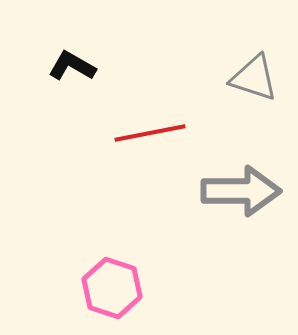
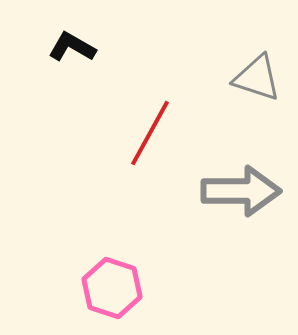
black L-shape: moved 19 px up
gray triangle: moved 3 px right
red line: rotated 50 degrees counterclockwise
